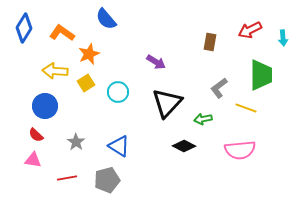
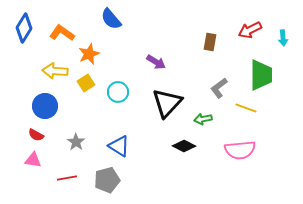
blue semicircle: moved 5 px right
red semicircle: rotated 14 degrees counterclockwise
